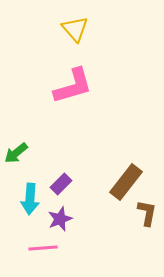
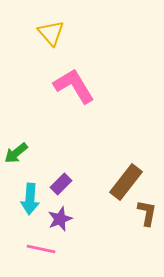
yellow triangle: moved 24 px left, 4 px down
pink L-shape: moved 1 px right; rotated 105 degrees counterclockwise
pink line: moved 2 px left, 1 px down; rotated 16 degrees clockwise
